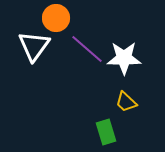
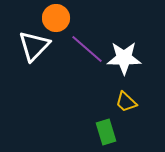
white triangle: rotated 8 degrees clockwise
